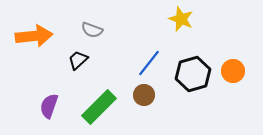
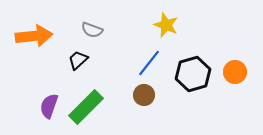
yellow star: moved 15 px left, 6 px down
orange circle: moved 2 px right, 1 px down
green rectangle: moved 13 px left
